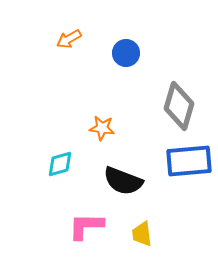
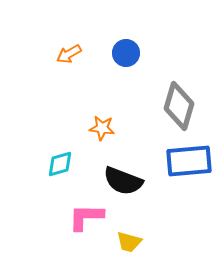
orange arrow: moved 15 px down
pink L-shape: moved 9 px up
yellow trapezoid: moved 13 px left, 8 px down; rotated 68 degrees counterclockwise
